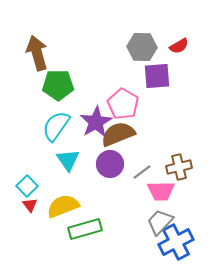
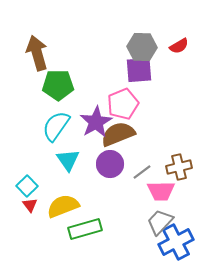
purple square: moved 18 px left, 6 px up
pink pentagon: rotated 20 degrees clockwise
